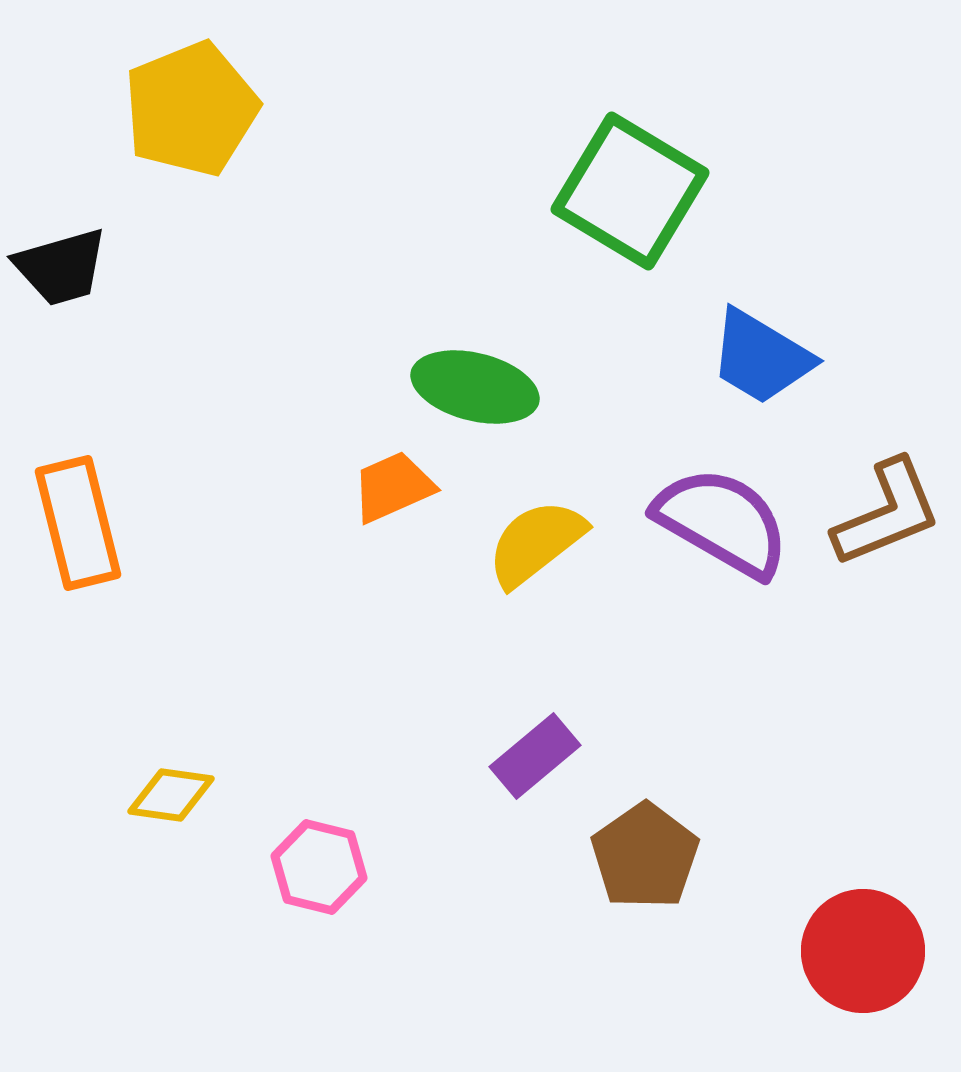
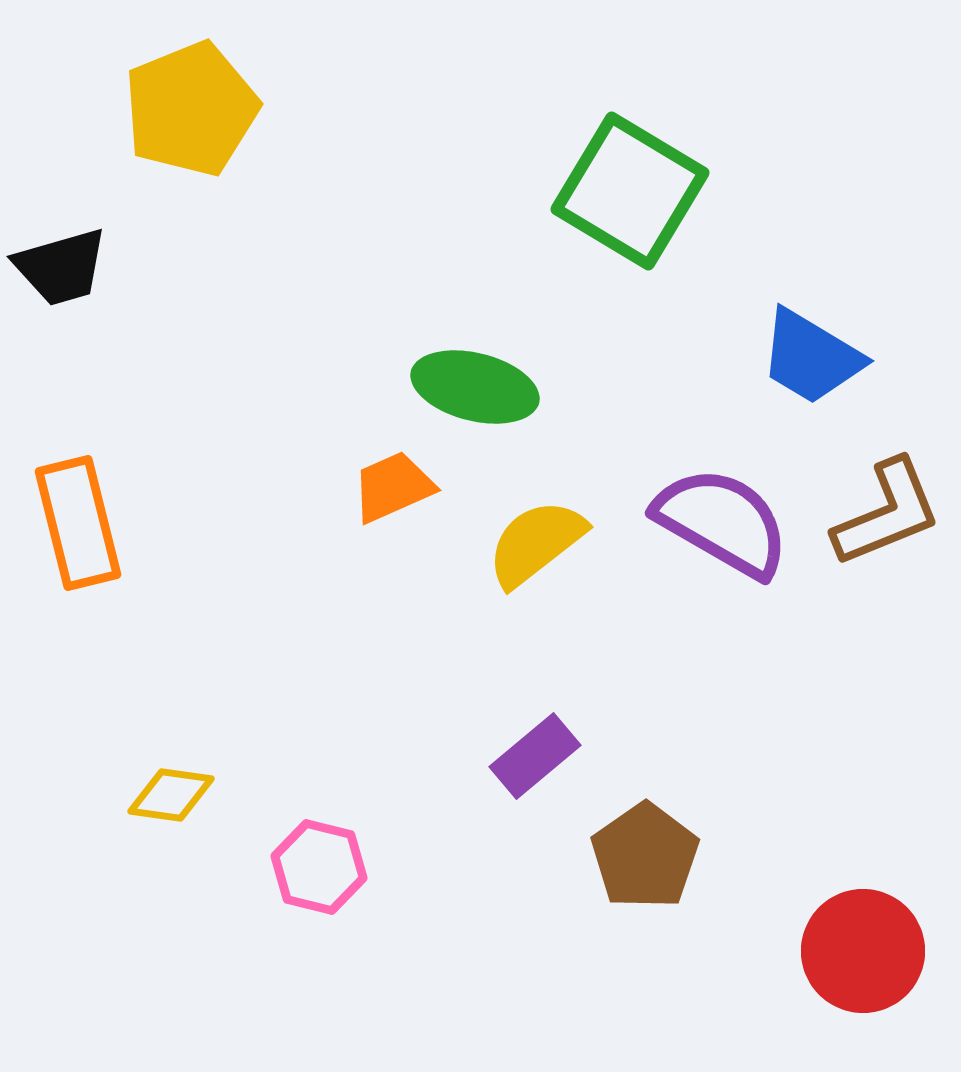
blue trapezoid: moved 50 px right
